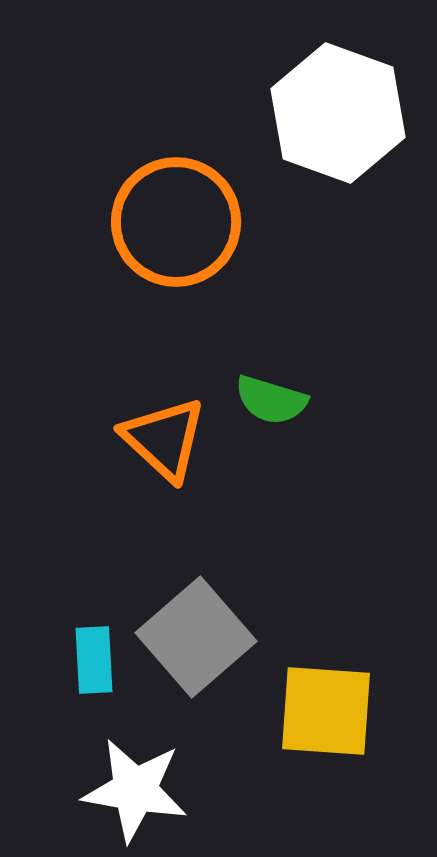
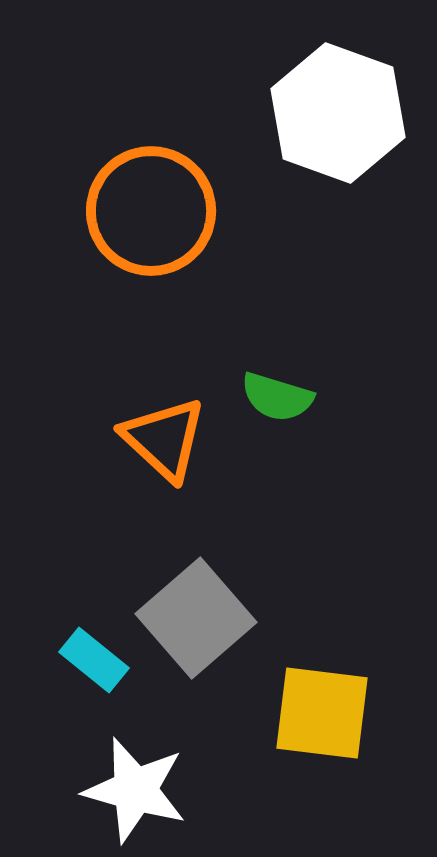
orange circle: moved 25 px left, 11 px up
green semicircle: moved 6 px right, 3 px up
gray square: moved 19 px up
cyan rectangle: rotated 48 degrees counterclockwise
yellow square: moved 4 px left, 2 px down; rotated 3 degrees clockwise
white star: rotated 6 degrees clockwise
